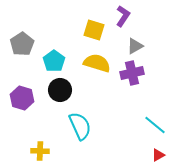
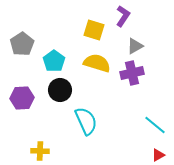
purple hexagon: rotated 20 degrees counterclockwise
cyan semicircle: moved 6 px right, 5 px up
